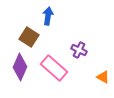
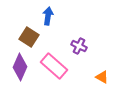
purple cross: moved 4 px up
pink rectangle: moved 2 px up
orange triangle: moved 1 px left
